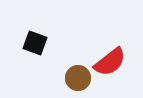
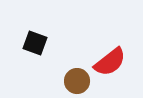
brown circle: moved 1 px left, 3 px down
